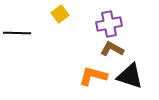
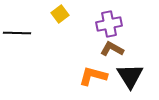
black triangle: rotated 40 degrees clockwise
